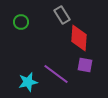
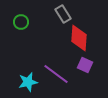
gray rectangle: moved 1 px right, 1 px up
purple square: rotated 14 degrees clockwise
